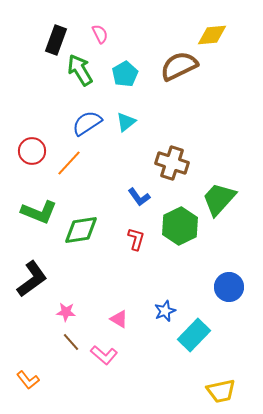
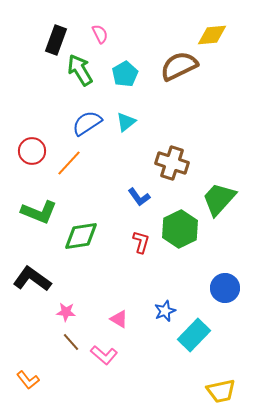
green hexagon: moved 3 px down
green diamond: moved 6 px down
red L-shape: moved 5 px right, 3 px down
black L-shape: rotated 108 degrees counterclockwise
blue circle: moved 4 px left, 1 px down
